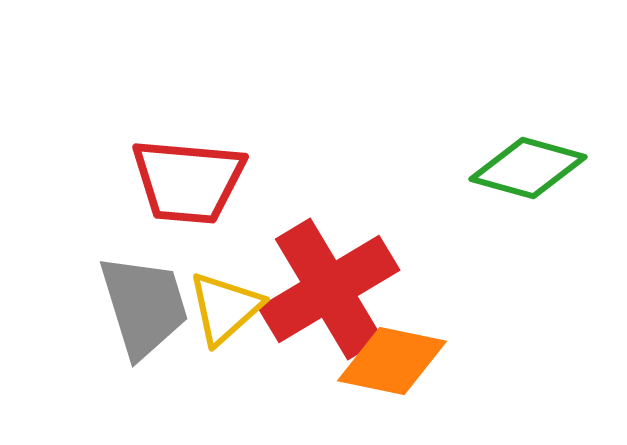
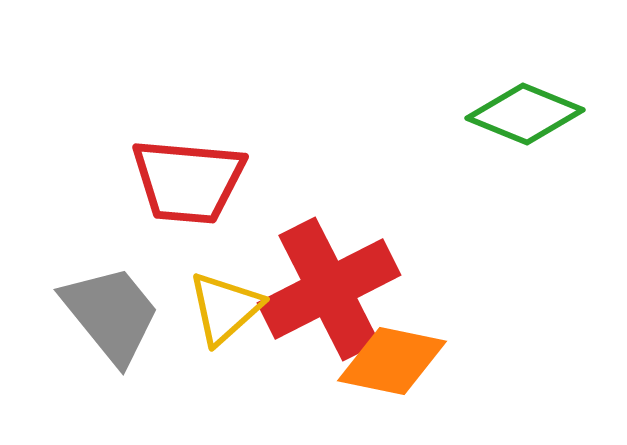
green diamond: moved 3 px left, 54 px up; rotated 7 degrees clockwise
red cross: rotated 4 degrees clockwise
gray trapezoid: moved 33 px left, 8 px down; rotated 22 degrees counterclockwise
